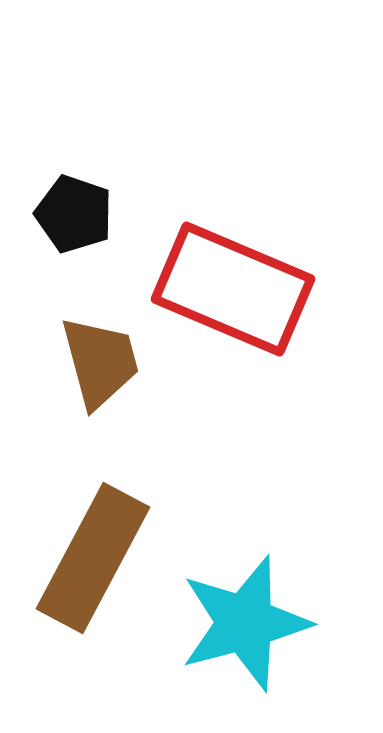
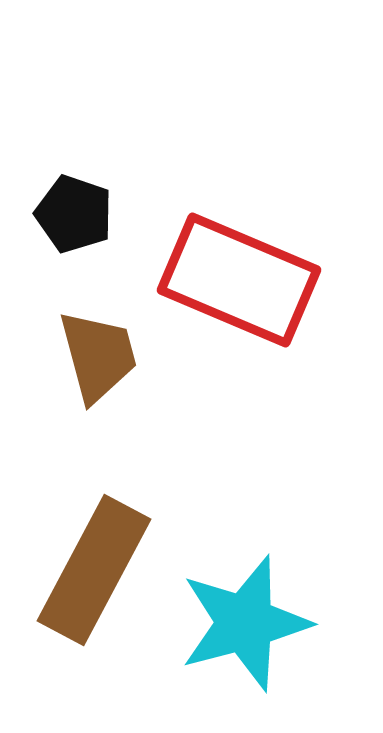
red rectangle: moved 6 px right, 9 px up
brown trapezoid: moved 2 px left, 6 px up
brown rectangle: moved 1 px right, 12 px down
